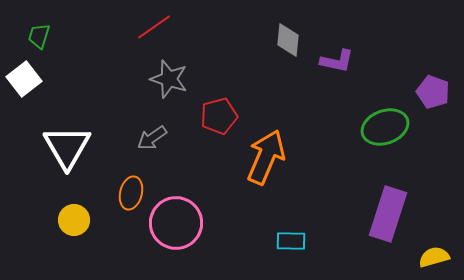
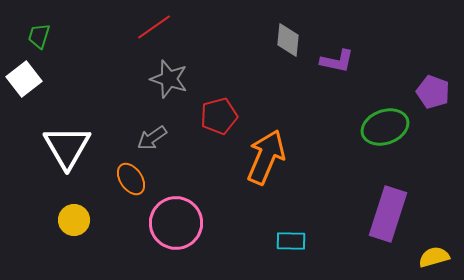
orange ellipse: moved 14 px up; rotated 48 degrees counterclockwise
